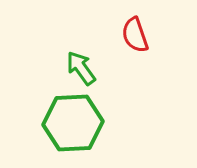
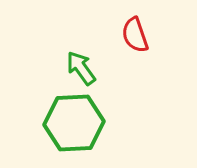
green hexagon: moved 1 px right
